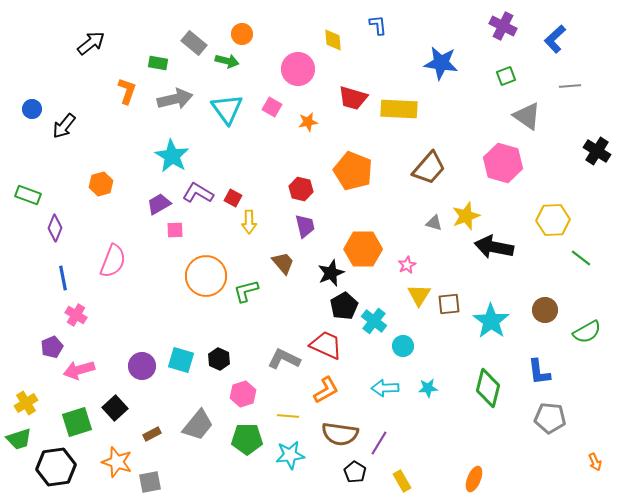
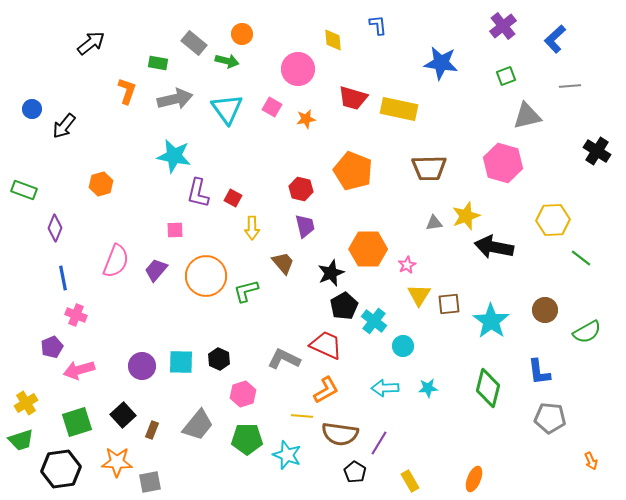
purple cross at (503, 26): rotated 24 degrees clockwise
yellow rectangle at (399, 109): rotated 9 degrees clockwise
gray triangle at (527, 116): rotated 48 degrees counterclockwise
orange star at (308, 122): moved 2 px left, 3 px up
cyan star at (172, 156): moved 2 px right; rotated 20 degrees counterclockwise
brown trapezoid at (429, 168): rotated 48 degrees clockwise
purple L-shape at (198, 193): rotated 108 degrees counterclockwise
green rectangle at (28, 195): moved 4 px left, 5 px up
purple trapezoid at (159, 204): moved 3 px left, 66 px down; rotated 20 degrees counterclockwise
yellow arrow at (249, 222): moved 3 px right, 6 px down
gray triangle at (434, 223): rotated 24 degrees counterclockwise
orange hexagon at (363, 249): moved 5 px right
pink semicircle at (113, 261): moved 3 px right
pink cross at (76, 315): rotated 10 degrees counterclockwise
cyan square at (181, 360): moved 2 px down; rotated 16 degrees counterclockwise
black square at (115, 408): moved 8 px right, 7 px down
yellow line at (288, 416): moved 14 px right
brown rectangle at (152, 434): moved 4 px up; rotated 42 degrees counterclockwise
green trapezoid at (19, 439): moved 2 px right, 1 px down
cyan star at (290, 455): moved 3 px left; rotated 28 degrees clockwise
orange star at (117, 462): rotated 16 degrees counterclockwise
orange arrow at (595, 462): moved 4 px left, 1 px up
black hexagon at (56, 467): moved 5 px right, 2 px down
yellow rectangle at (402, 481): moved 8 px right
